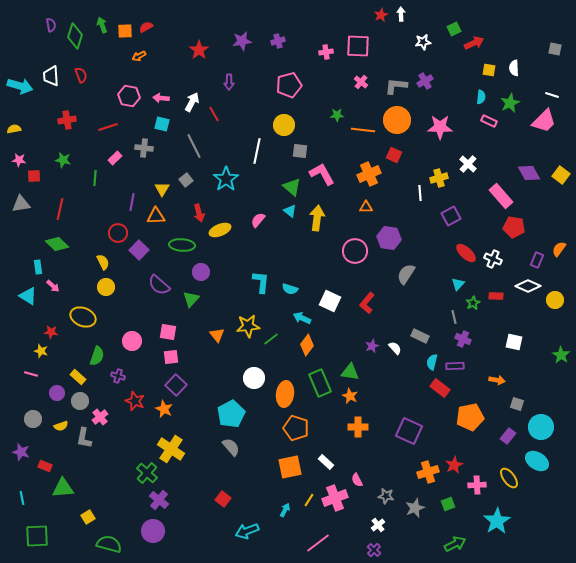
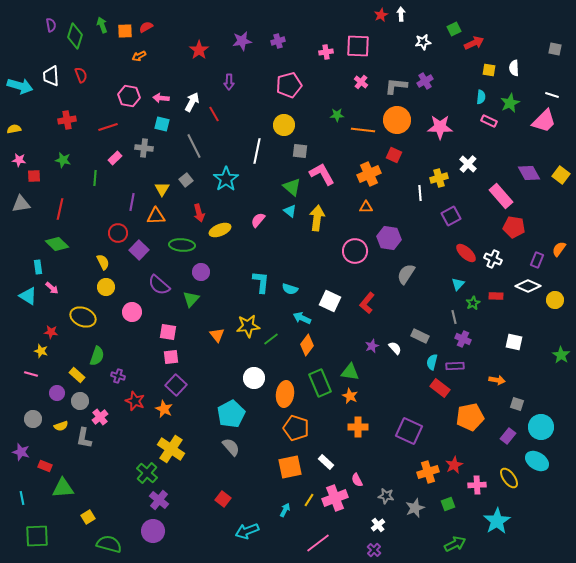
pink arrow at (53, 286): moved 1 px left, 2 px down
pink circle at (132, 341): moved 29 px up
yellow rectangle at (78, 377): moved 1 px left, 2 px up
